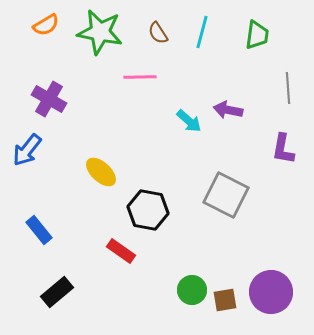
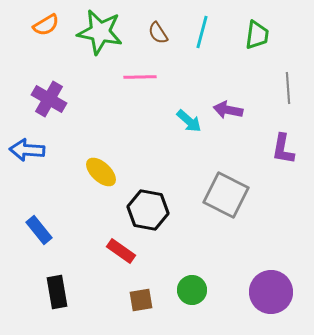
blue arrow: rotated 56 degrees clockwise
black rectangle: rotated 60 degrees counterclockwise
brown square: moved 84 px left
